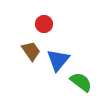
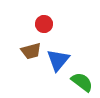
brown trapezoid: rotated 110 degrees clockwise
green semicircle: moved 1 px right
